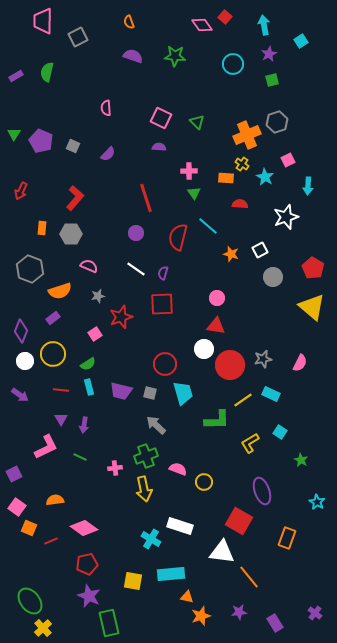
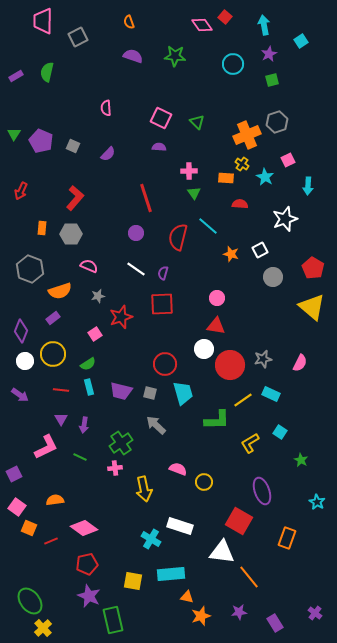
white star at (286, 217): moved 1 px left, 2 px down
green cross at (146, 456): moved 25 px left, 13 px up; rotated 15 degrees counterclockwise
green rectangle at (109, 623): moved 4 px right, 3 px up
